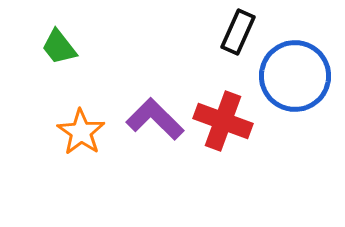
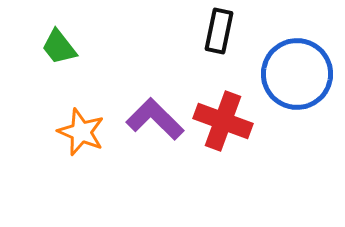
black rectangle: moved 19 px left, 1 px up; rotated 12 degrees counterclockwise
blue circle: moved 2 px right, 2 px up
orange star: rotated 12 degrees counterclockwise
